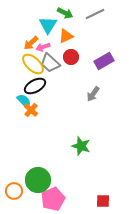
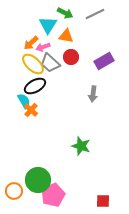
orange triangle: rotated 35 degrees clockwise
gray arrow: rotated 28 degrees counterclockwise
cyan semicircle: rotated 14 degrees clockwise
pink pentagon: moved 4 px up
